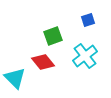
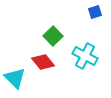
blue square: moved 7 px right, 8 px up
green square: rotated 24 degrees counterclockwise
cyan cross: rotated 25 degrees counterclockwise
